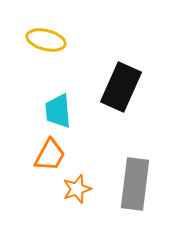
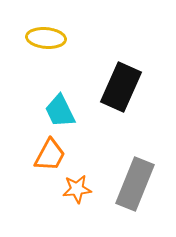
yellow ellipse: moved 2 px up; rotated 9 degrees counterclockwise
cyan trapezoid: moved 2 px right; rotated 21 degrees counterclockwise
gray rectangle: rotated 15 degrees clockwise
orange star: rotated 12 degrees clockwise
